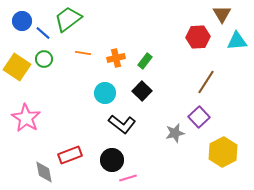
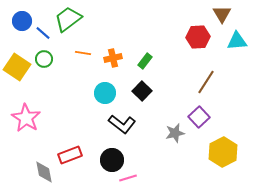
orange cross: moved 3 px left
